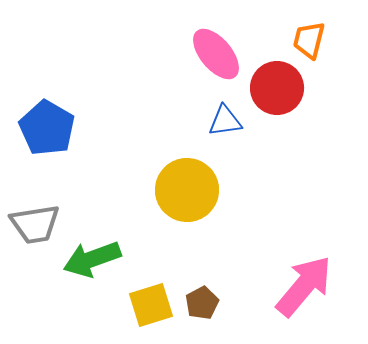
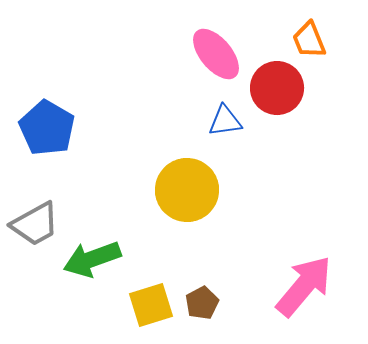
orange trapezoid: rotated 36 degrees counterclockwise
gray trapezoid: rotated 20 degrees counterclockwise
